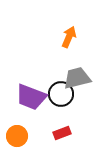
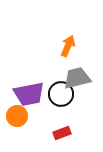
orange arrow: moved 1 px left, 9 px down
purple trapezoid: moved 2 px left, 3 px up; rotated 32 degrees counterclockwise
orange circle: moved 20 px up
